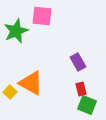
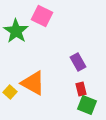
pink square: rotated 20 degrees clockwise
green star: rotated 15 degrees counterclockwise
orange triangle: moved 2 px right
